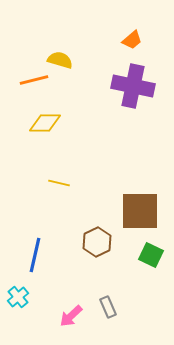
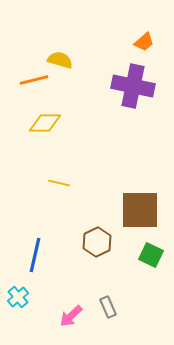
orange trapezoid: moved 12 px right, 2 px down
brown square: moved 1 px up
